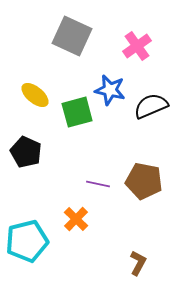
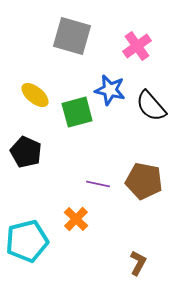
gray square: rotated 9 degrees counterclockwise
black semicircle: rotated 108 degrees counterclockwise
